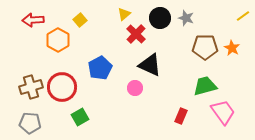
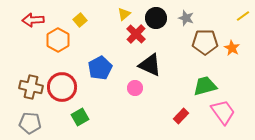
black circle: moved 4 px left
brown pentagon: moved 5 px up
brown cross: rotated 30 degrees clockwise
red rectangle: rotated 21 degrees clockwise
